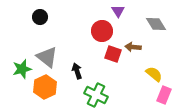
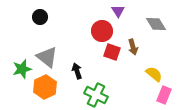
brown arrow: rotated 112 degrees counterclockwise
red square: moved 1 px left, 2 px up
